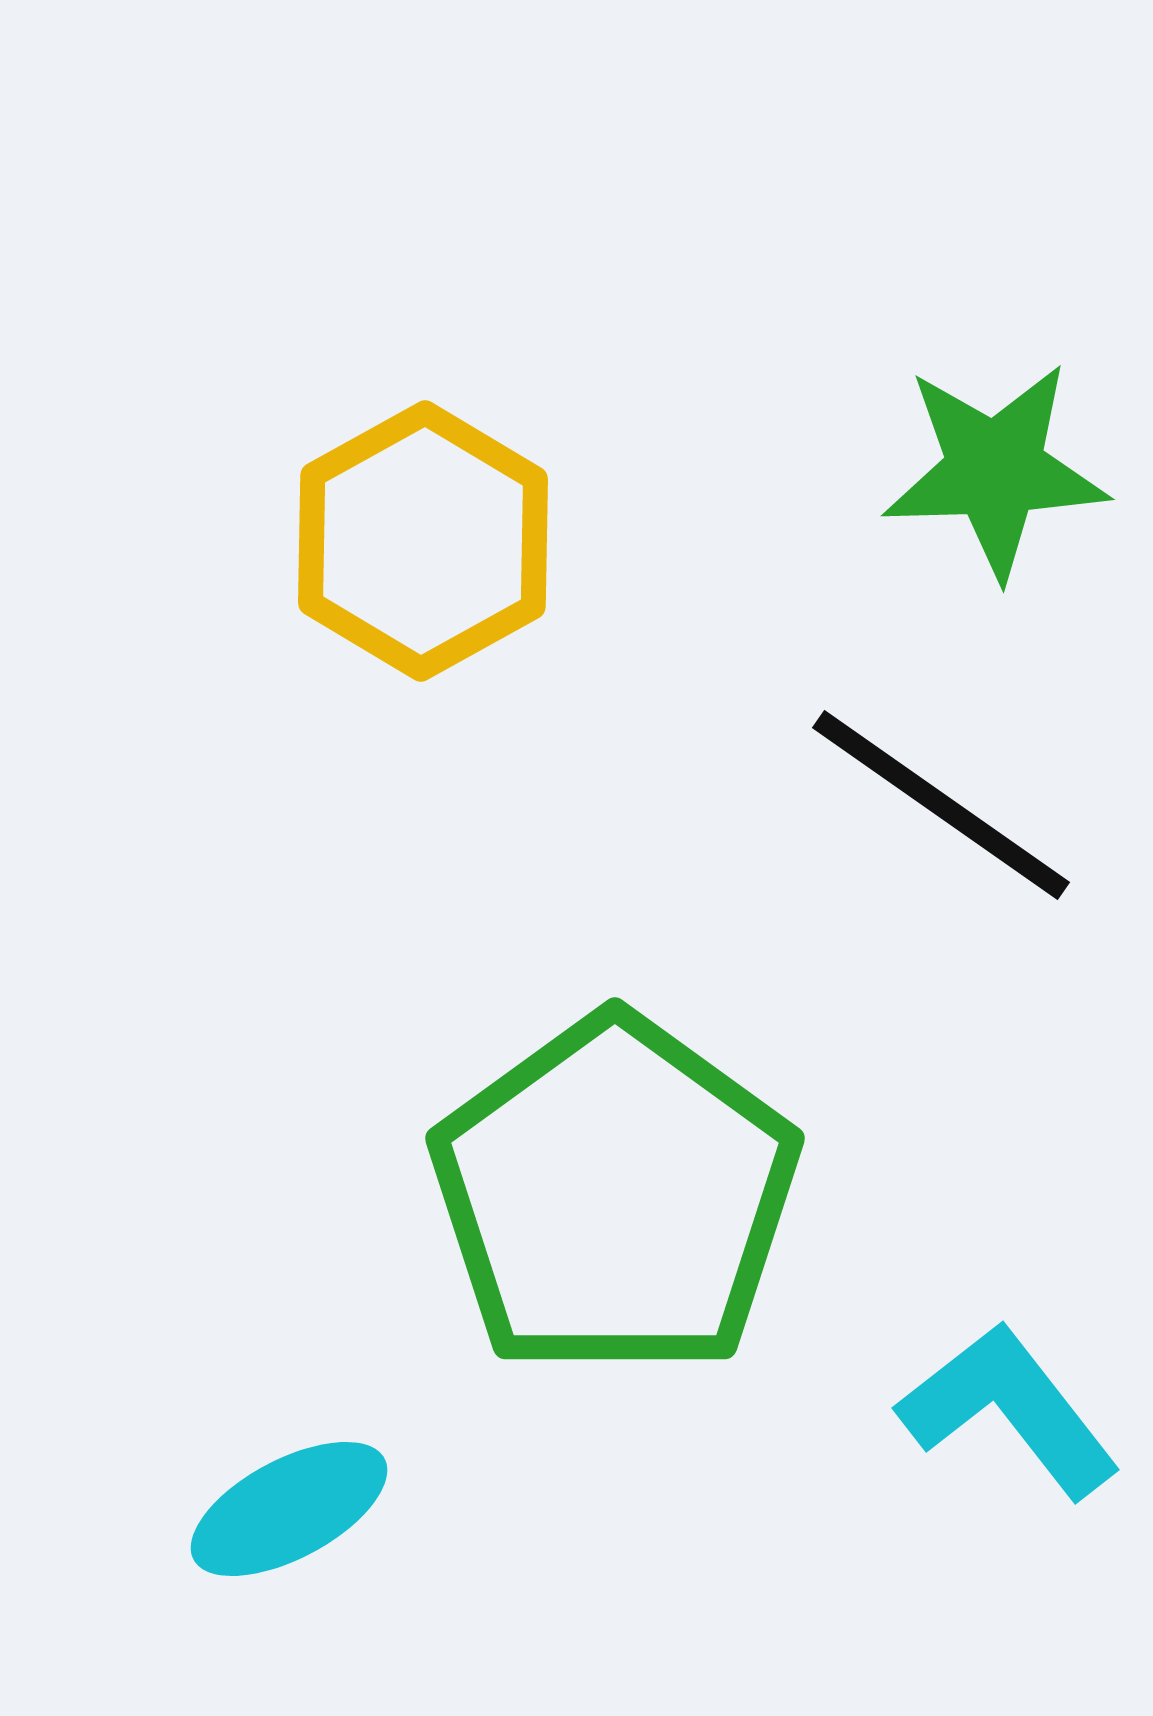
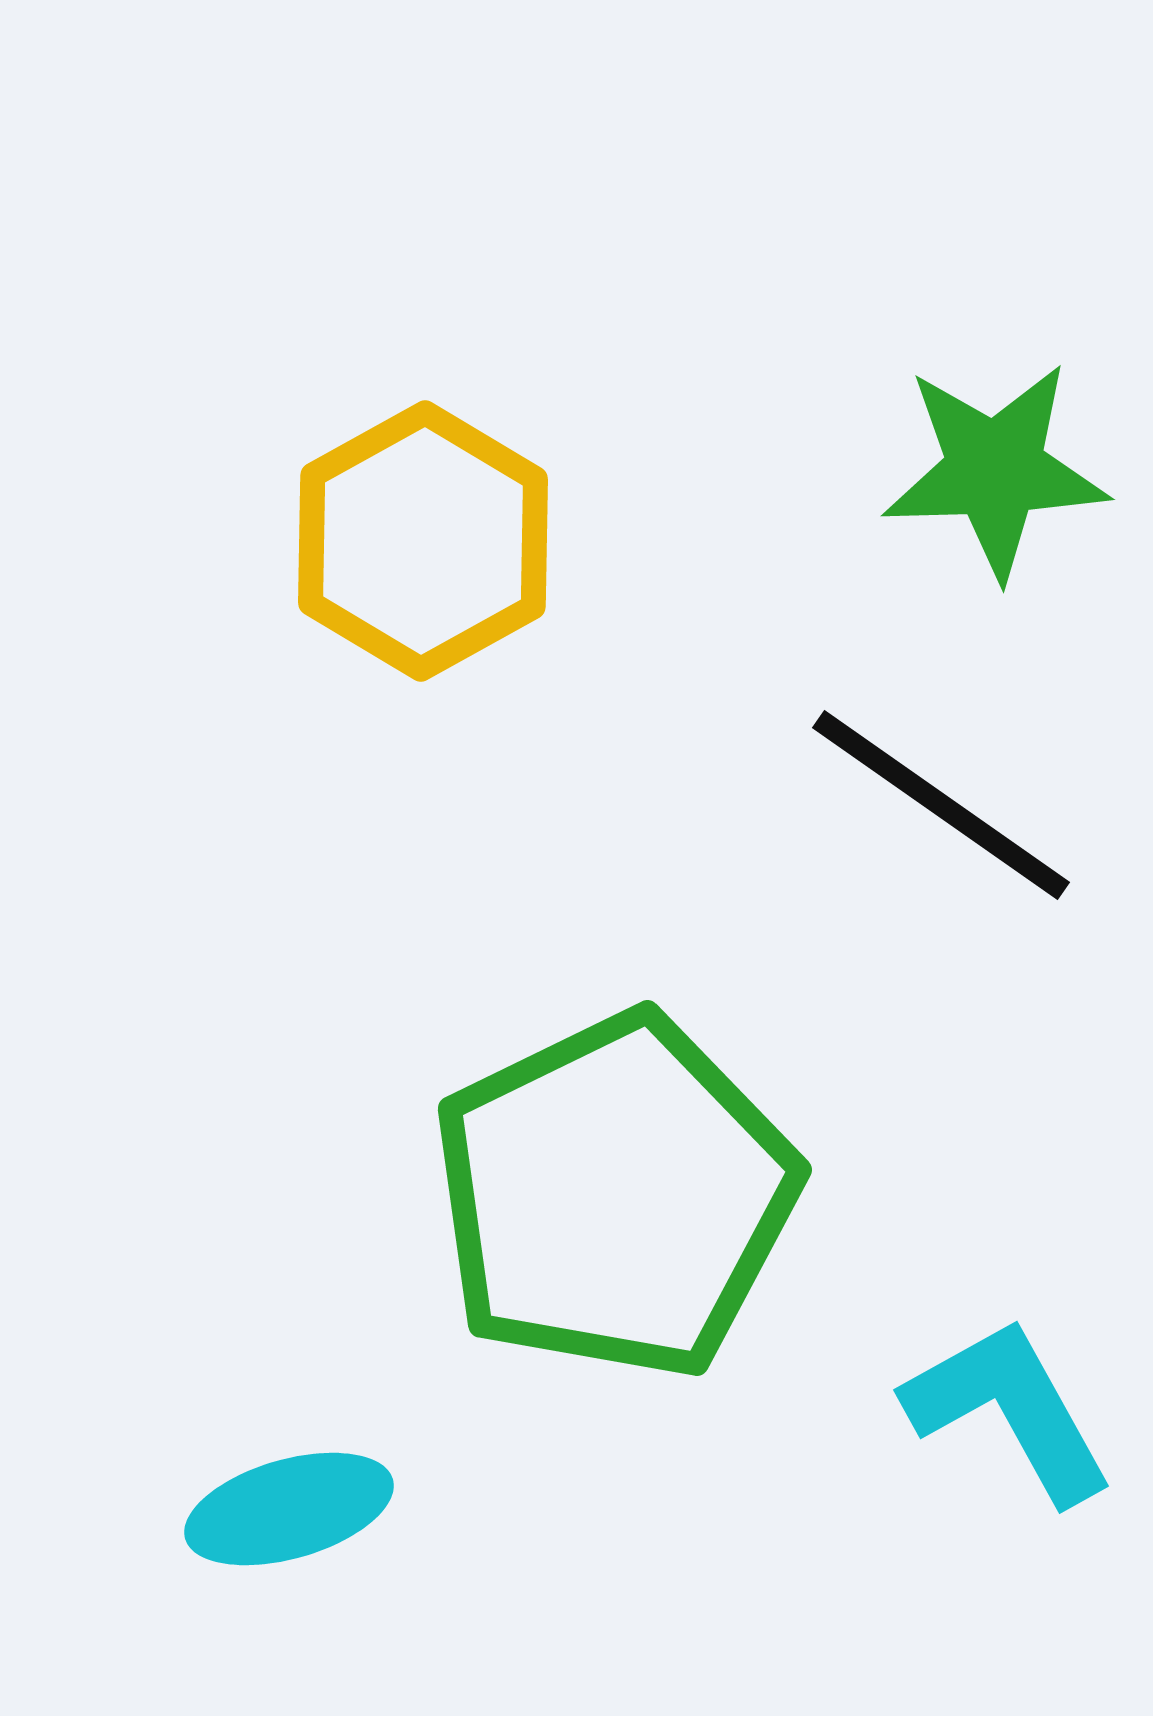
green pentagon: rotated 10 degrees clockwise
cyan L-shape: rotated 9 degrees clockwise
cyan ellipse: rotated 12 degrees clockwise
